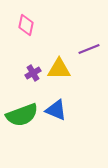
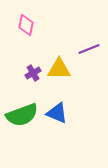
blue triangle: moved 1 px right, 3 px down
